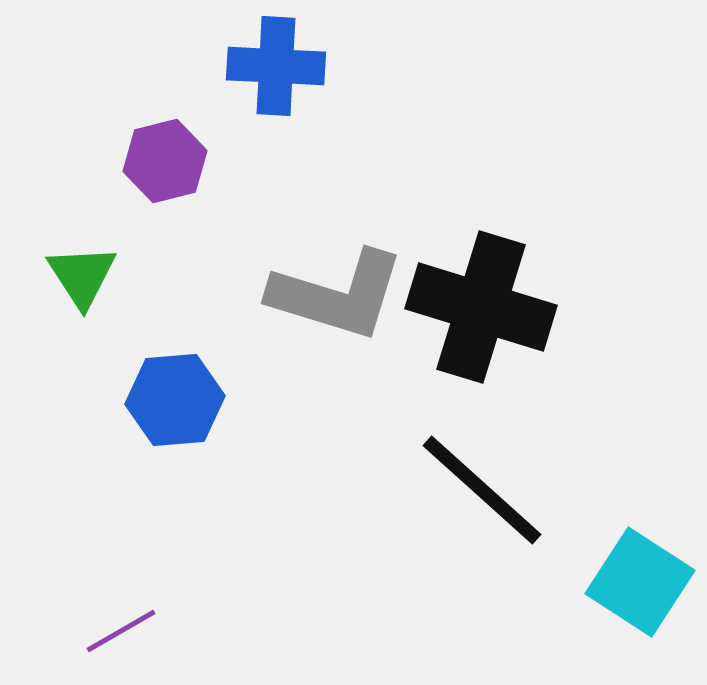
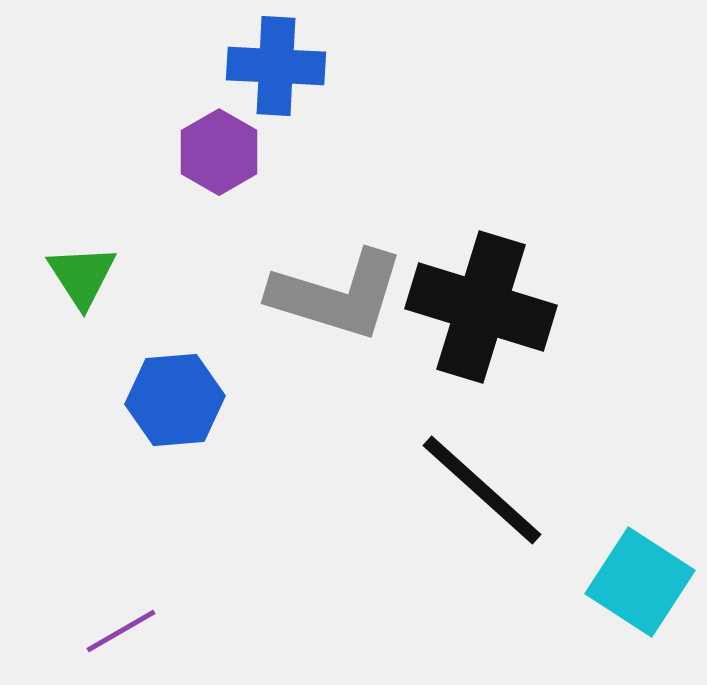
purple hexagon: moved 54 px right, 9 px up; rotated 16 degrees counterclockwise
